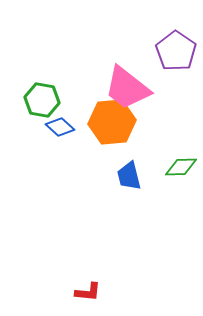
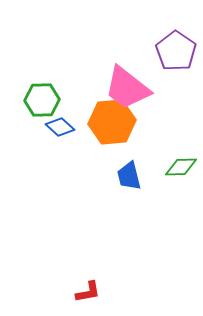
green hexagon: rotated 12 degrees counterclockwise
red L-shape: rotated 16 degrees counterclockwise
